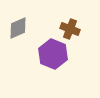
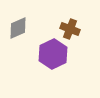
purple hexagon: rotated 12 degrees clockwise
